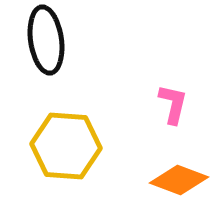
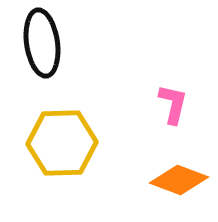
black ellipse: moved 4 px left, 3 px down
yellow hexagon: moved 4 px left, 3 px up; rotated 6 degrees counterclockwise
